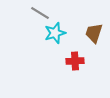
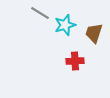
cyan star: moved 10 px right, 8 px up
